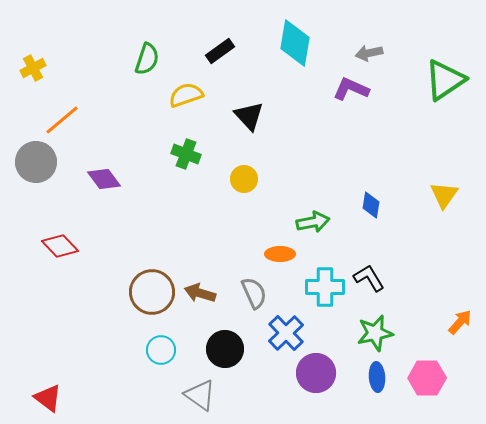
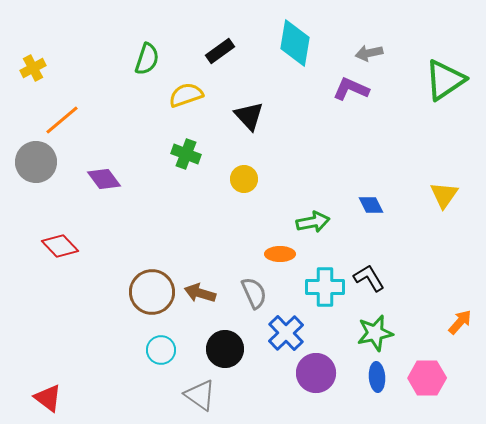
blue diamond: rotated 36 degrees counterclockwise
